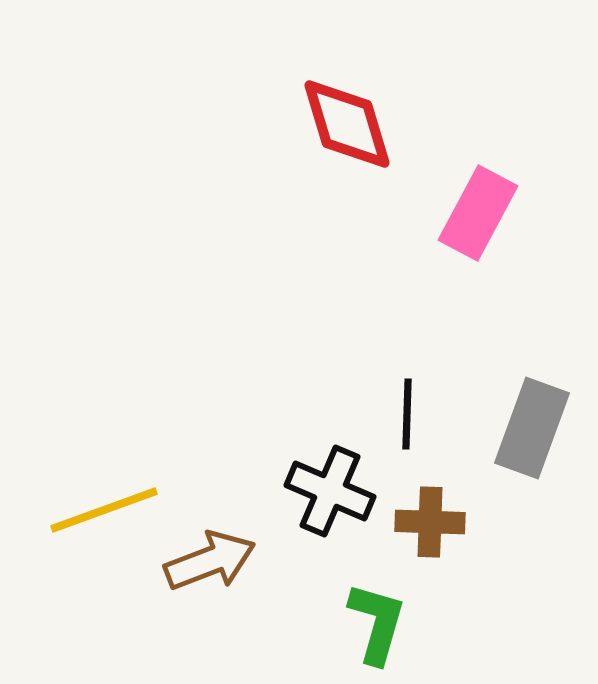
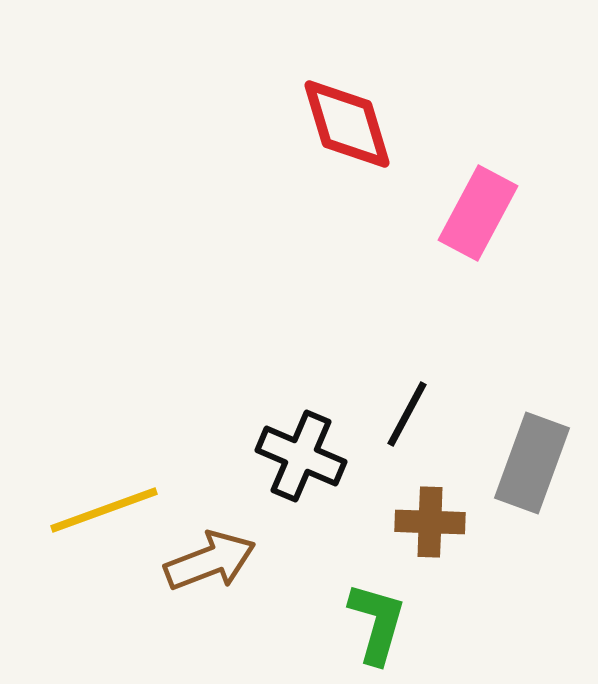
black line: rotated 26 degrees clockwise
gray rectangle: moved 35 px down
black cross: moved 29 px left, 35 px up
